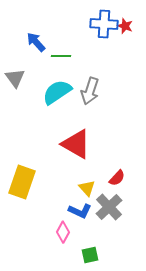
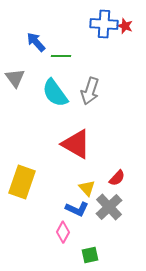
cyan semicircle: moved 2 px left, 1 px down; rotated 92 degrees counterclockwise
blue L-shape: moved 3 px left, 2 px up
